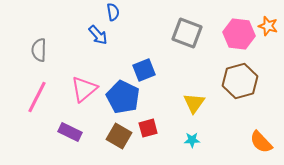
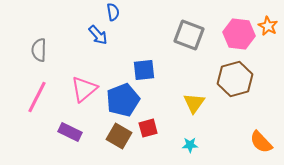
orange star: rotated 12 degrees clockwise
gray square: moved 2 px right, 2 px down
blue square: rotated 15 degrees clockwise
brown hexagon: moved 5 px left, 2 px up
blue pentagon: moved 3 px down; rotated 24 degrees clockwise
cyan star: moved 2 px left, 5 px down
